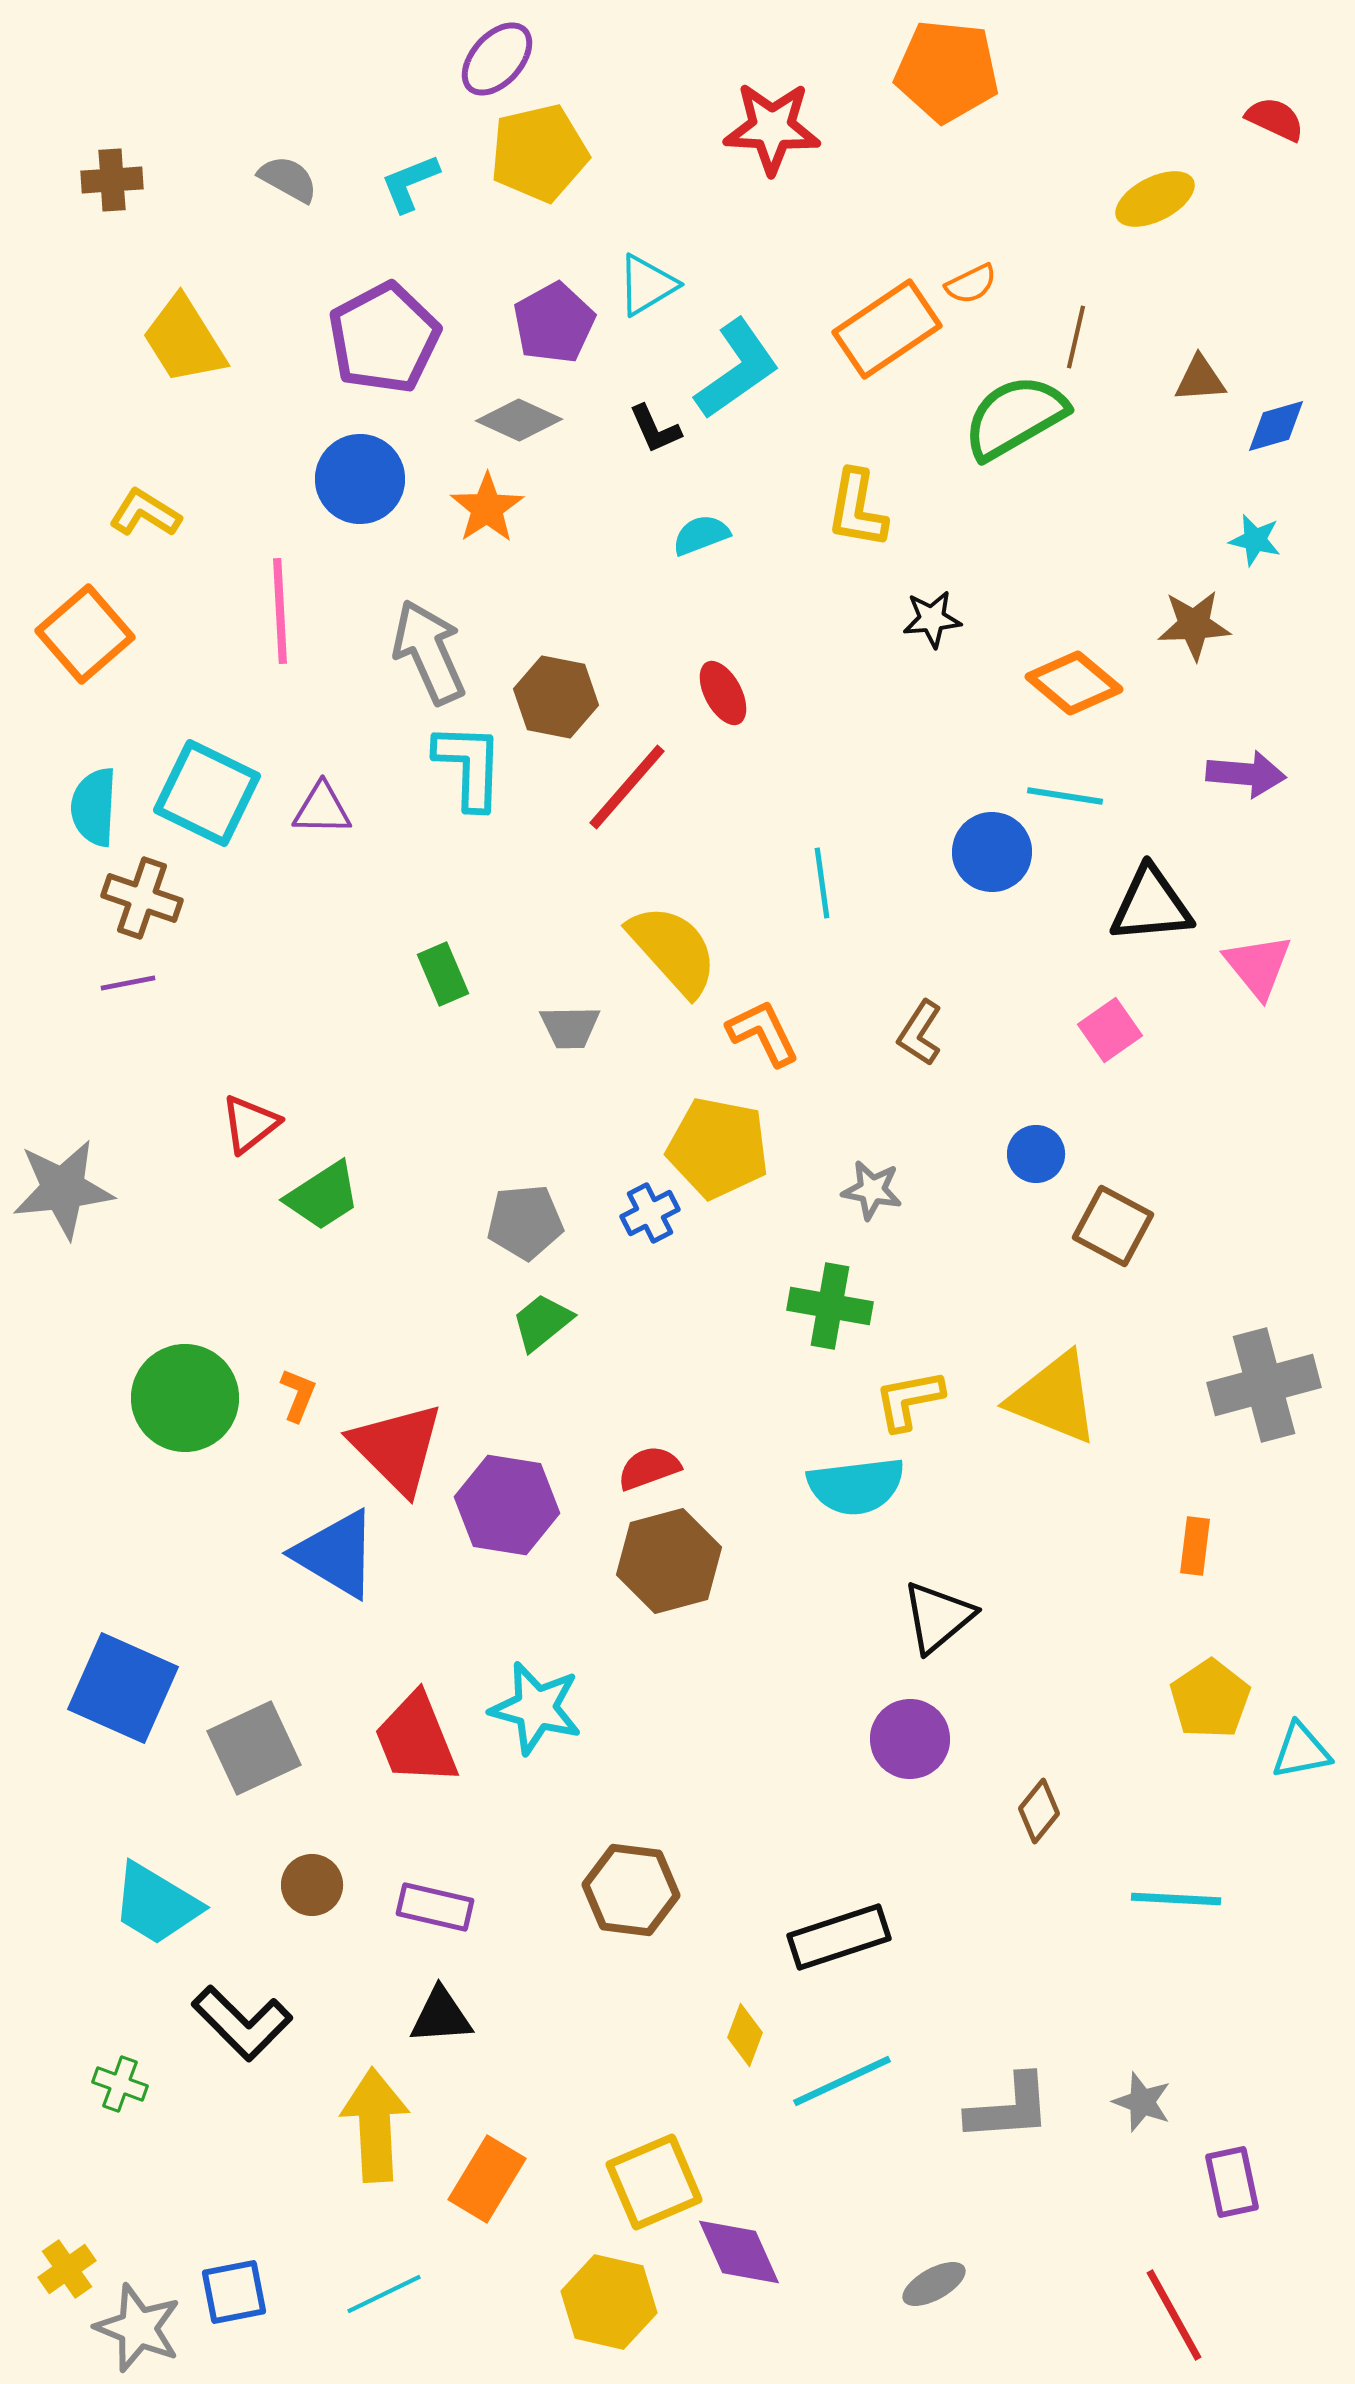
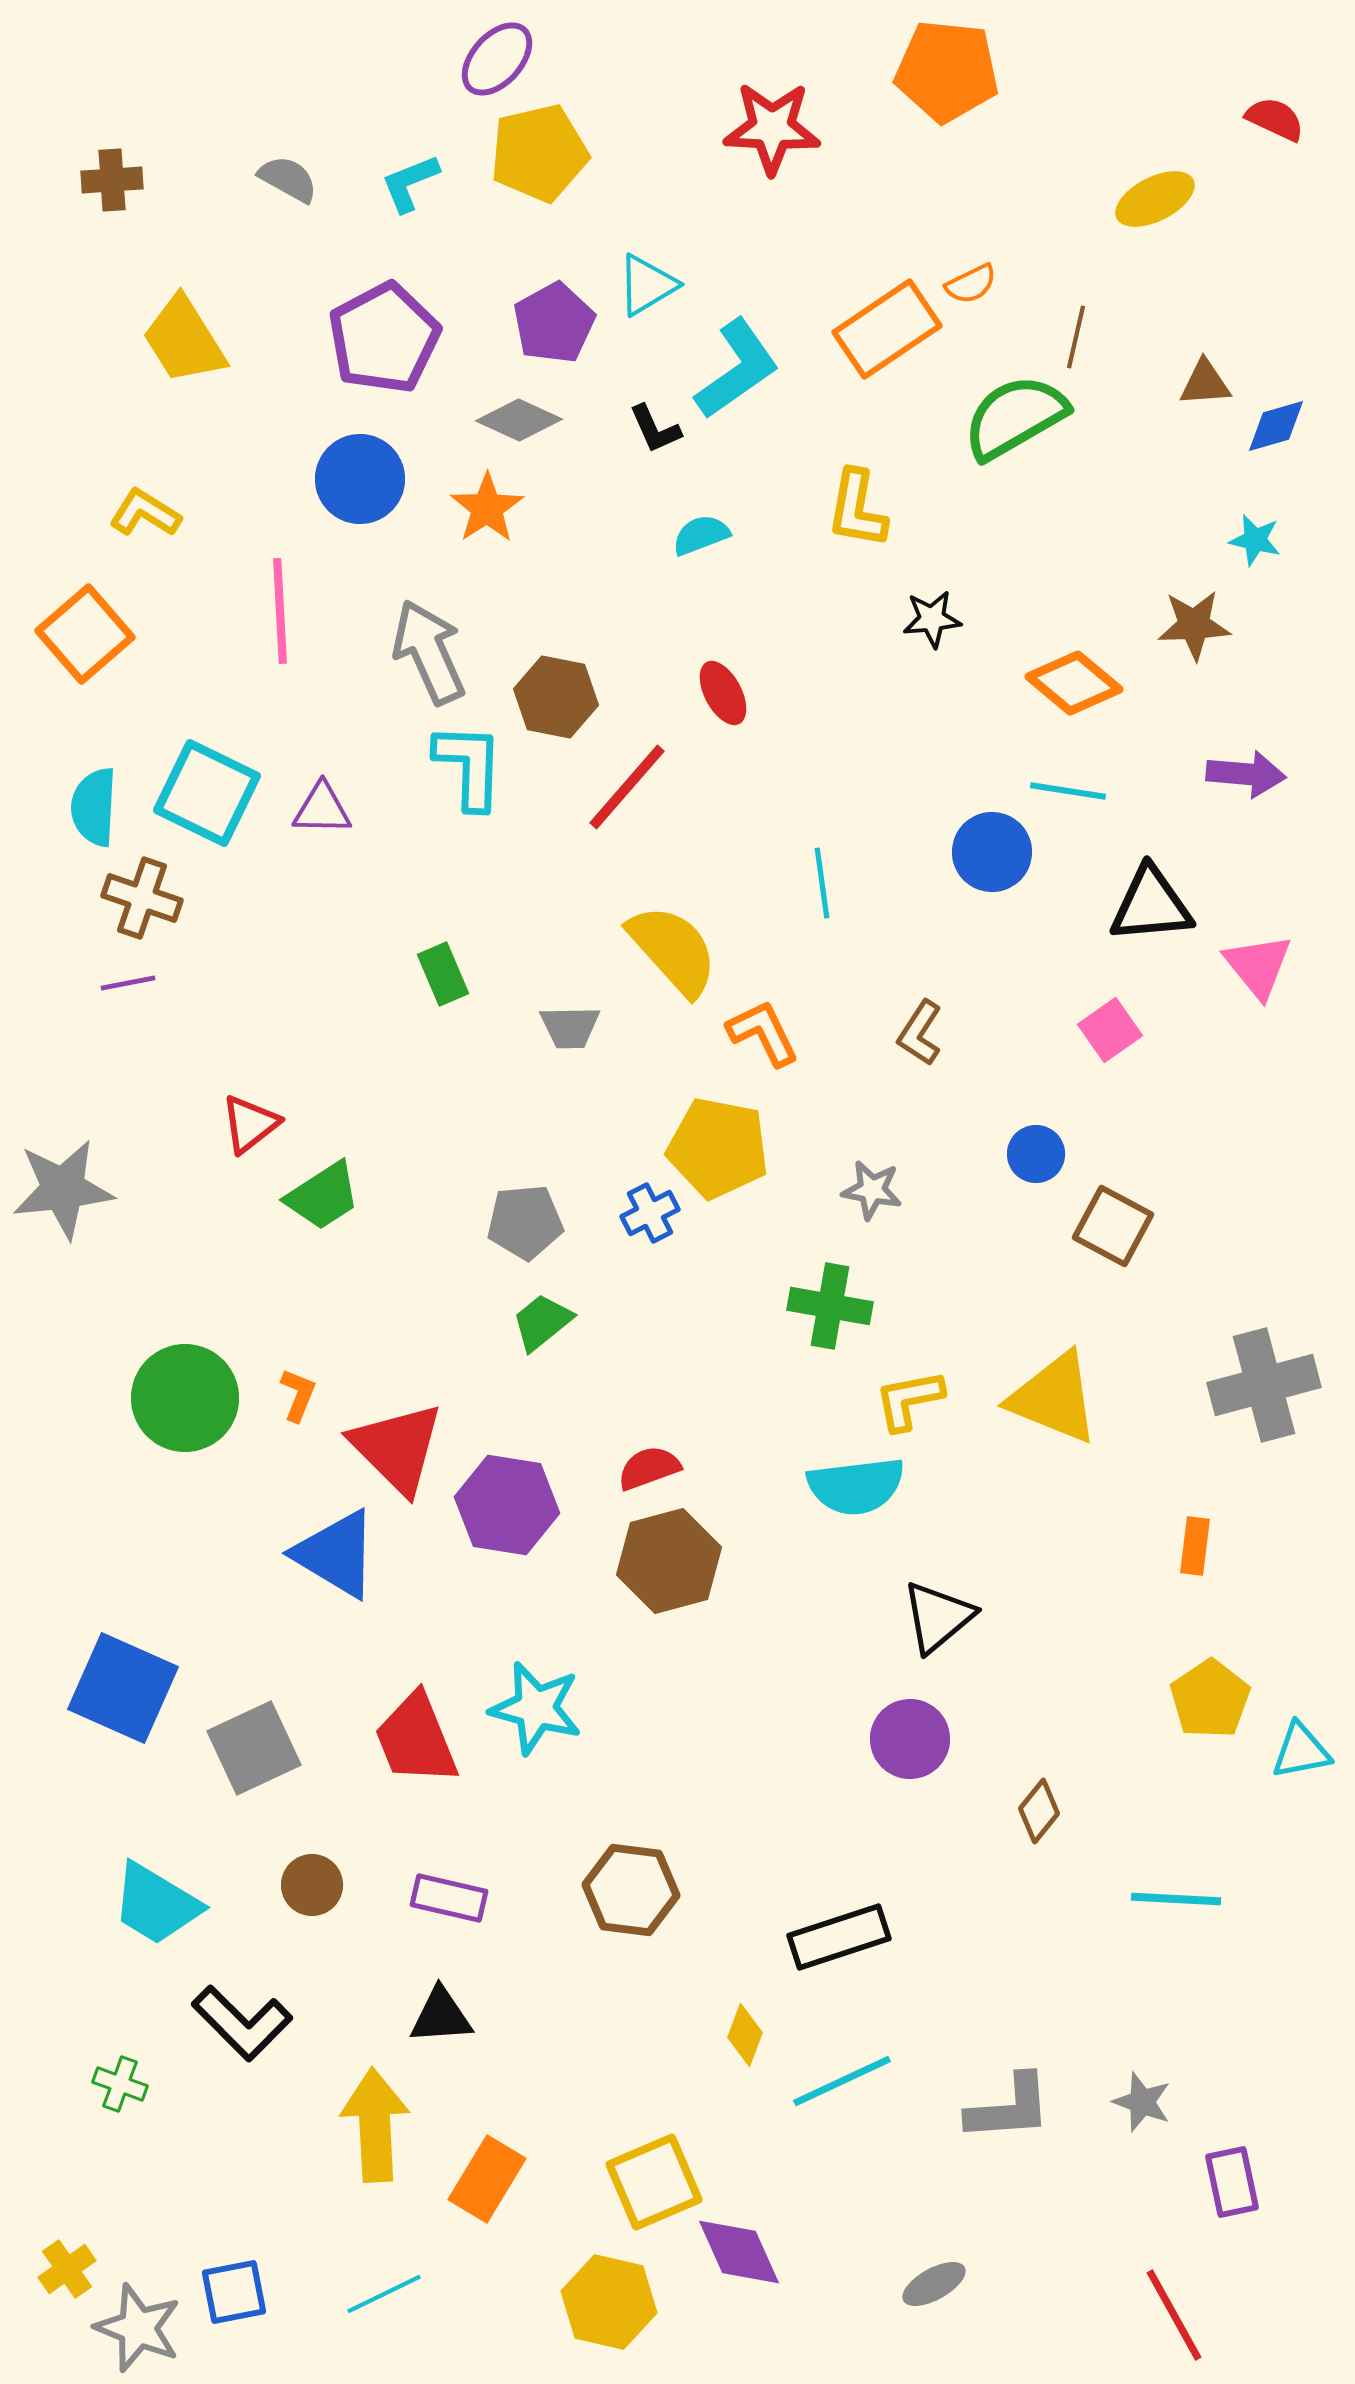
brown triangle at (1200, 379): moved 5 px right, 4 px down
cyan line at (1065, 796): moved 3 px right, 5 px up
purple rectangle at (435, 1907): moved 14 px right, 9 px up
